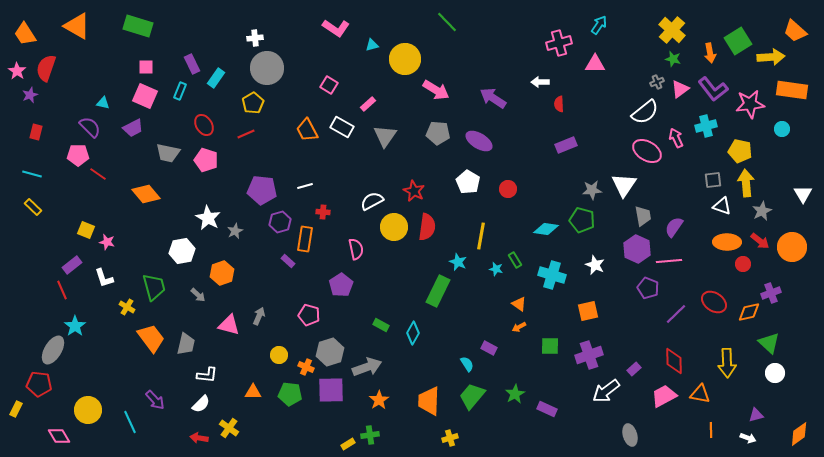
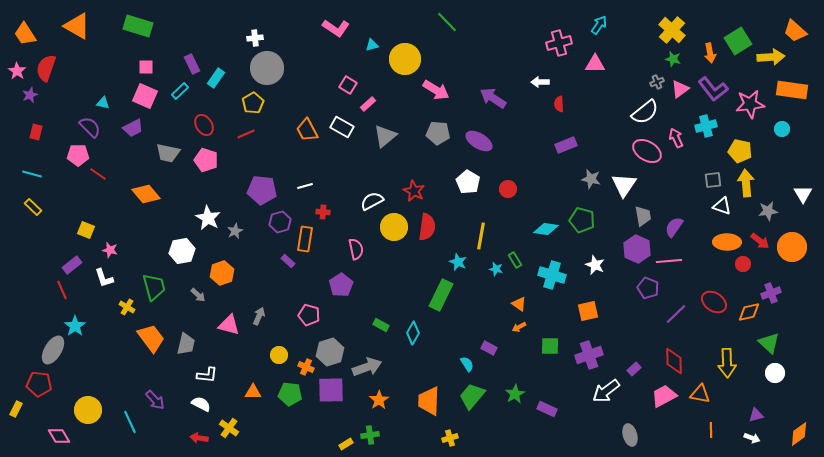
pink square at (329, 85): moved 19 px right
cyan rectangle at (180, 91): rotated 24 degrees clockwise
gray triangle at (385, 136): rotated 15 degrees clockwise
gray star at (592, 190): moved 1 px left, 11 px up; rotated 18 degrees clockwise
gray star at (762, 211): moved 6 px right; rotated 18 degrees clockwise
pink star at (107, 242): moved 3 px right, 8 px down
green rectangle at (438, 291): moved 3 px right, 4 px down
white semicircle at (201, 404): rotated 108 degrees counterclockwise
white arrow at (748, 438): moved 4 px right
yellow rectangle at (348, 444): moved 2 px left
